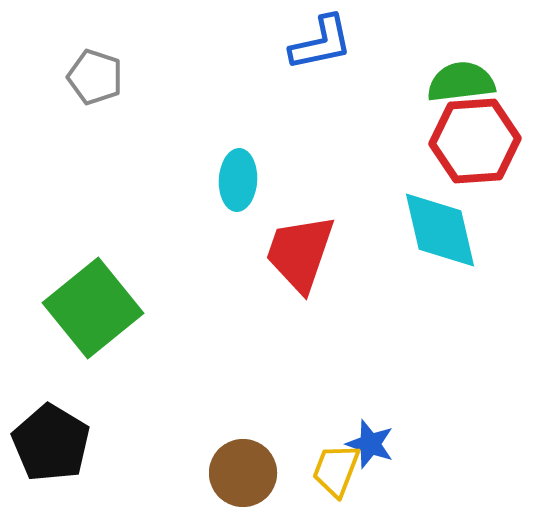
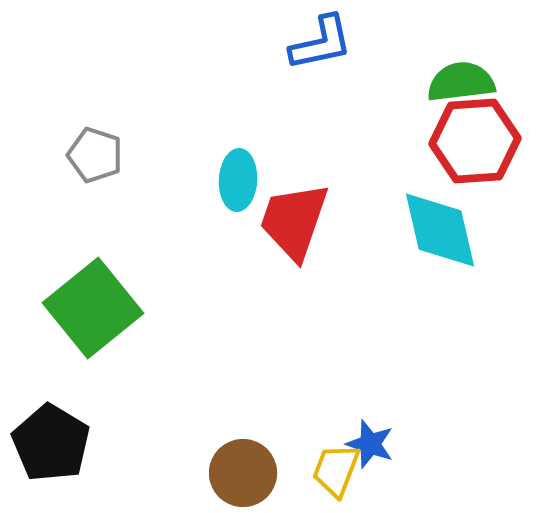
gray pentagon: moved 78 px down
red trapezoid: moved 6 px left, 32 px up
